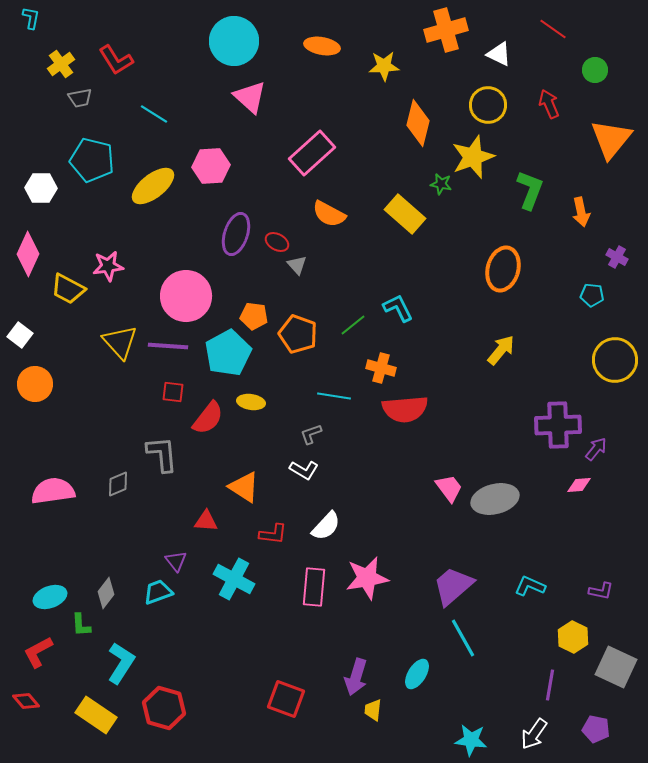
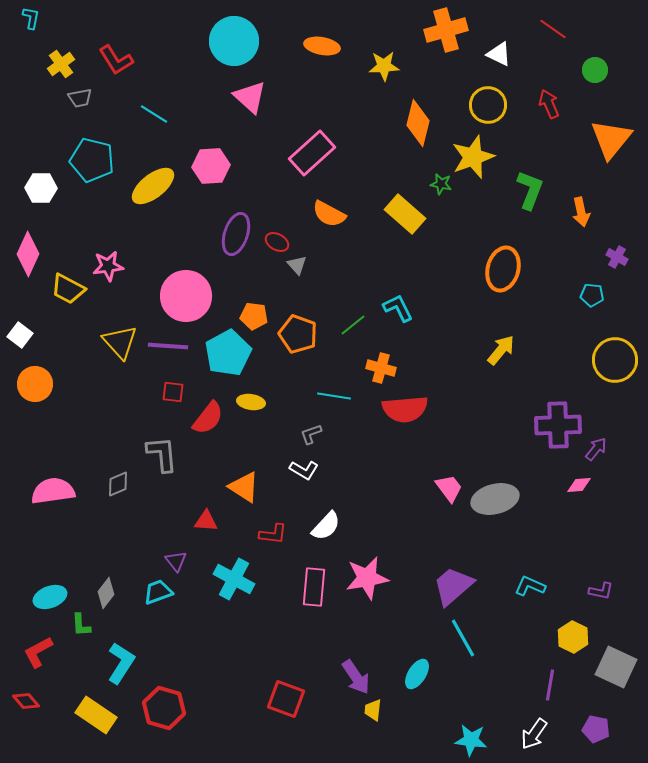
purple arrow at (356, 677): rotated 51 degrees counterclockwise
